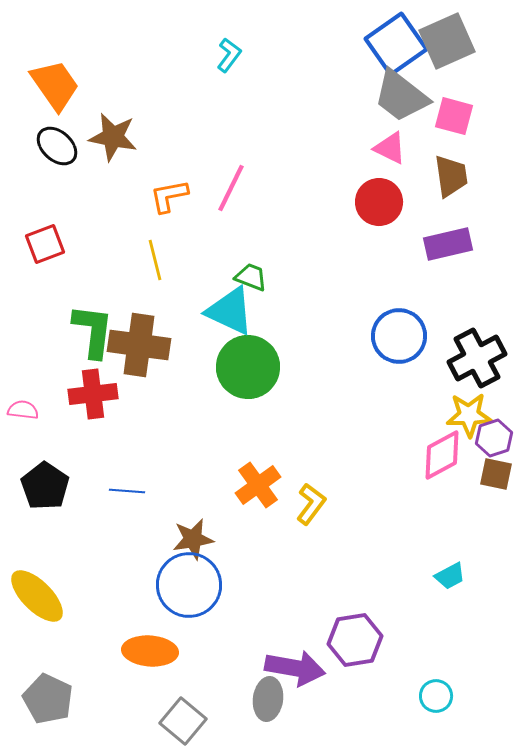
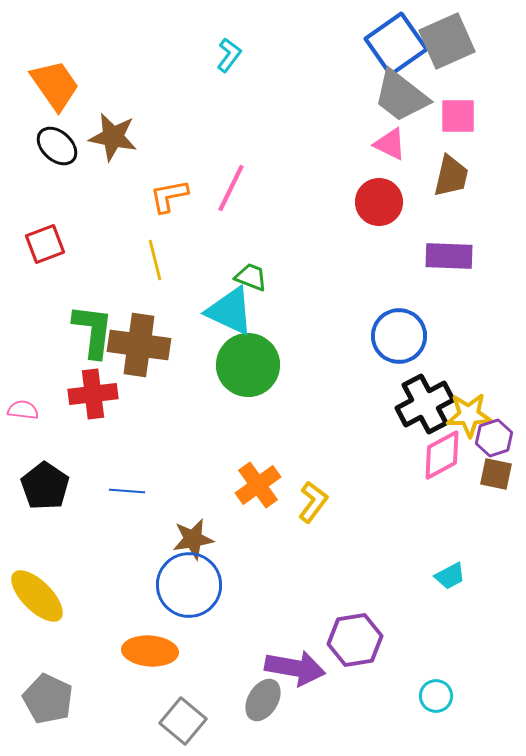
pink square at (454, 116): moved 4 px right; rotated 15 degrees counterclockwise
pink triangle at (390, 148): moved 4 px up
brown trapezoid at (451, 176): rotated 21 degrees clockwise
purple rectangle at (448, 244): moved 1 px right, 12 px down; rotated 15 degrees clockwise
black cross at (477, 358): moved 52 px left, 46 px down
green circle at (248, 367): moved 2 px up
yellow L-shape at (311, 504): moved 2 px right, 2 px up
gray ellipse at (268, 699): moved 5 px left, 1 px down; rotated 24 degrees clockwise
